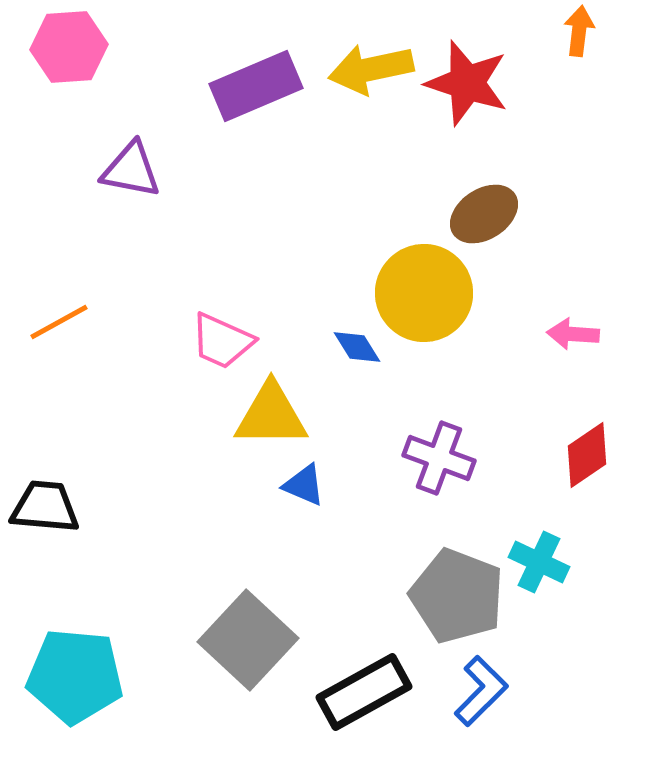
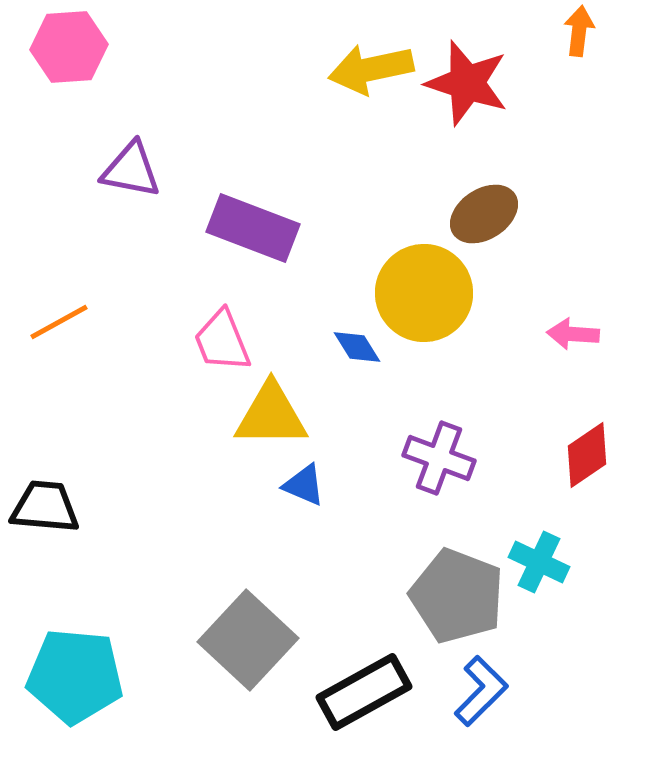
purple rectangle: moved 3 px left, 142 px down; rotated 44 degrees clockwise
pink trapezoid: rotated 44 degrees clockwise
